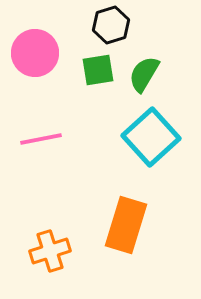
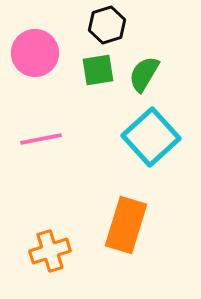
black hexagon: moved 4 px left
